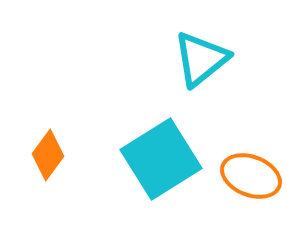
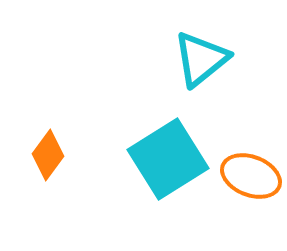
cyan square: moved 7 px right
